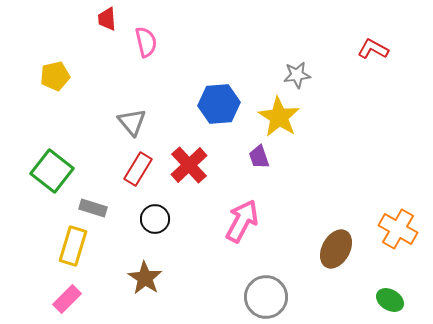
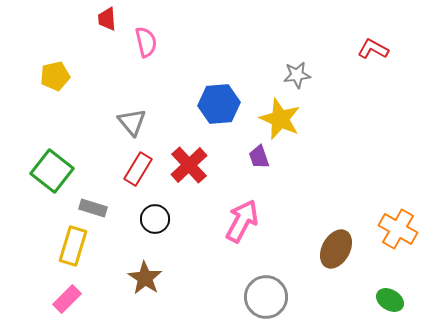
yellow star: moved 1 px right, 2 px down; rotated 9 degrees counterclockwise
